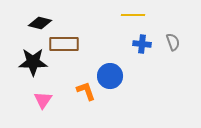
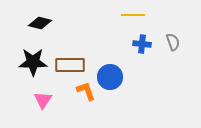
brown rectangle: moved 6 px right, 21 px down
blue circle: moved 1 px down
